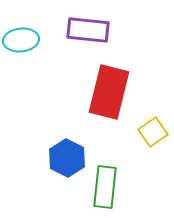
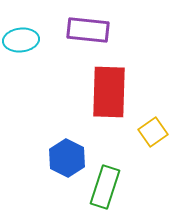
red rectangle: rotated 12 degrees counterclockwise
green rectangle: rotated 12 degrees clockwise
